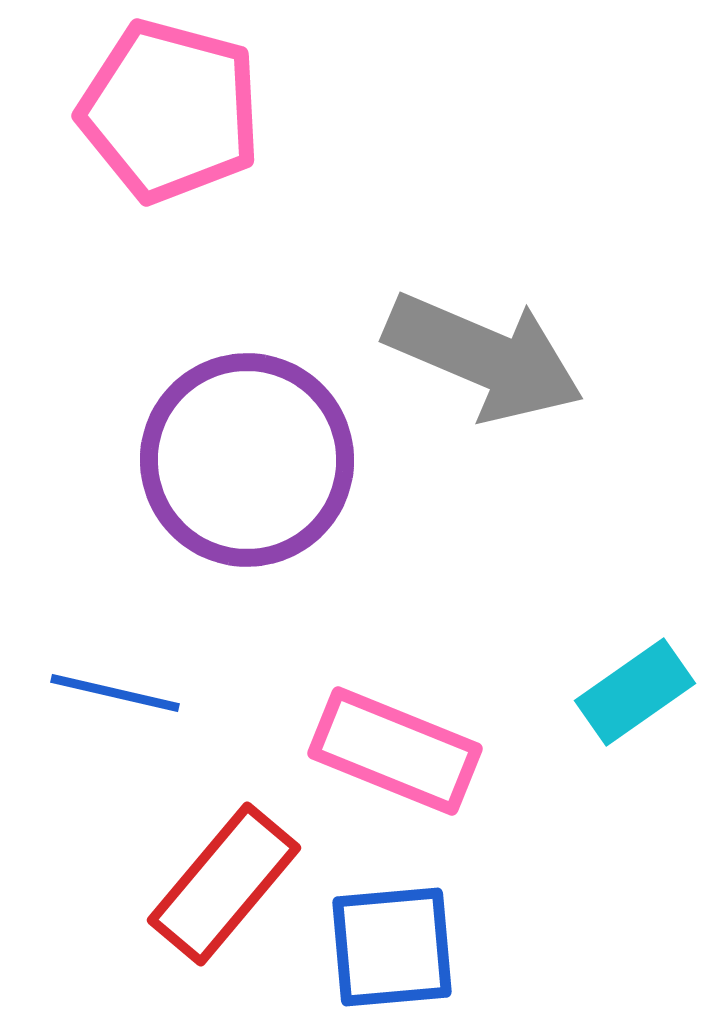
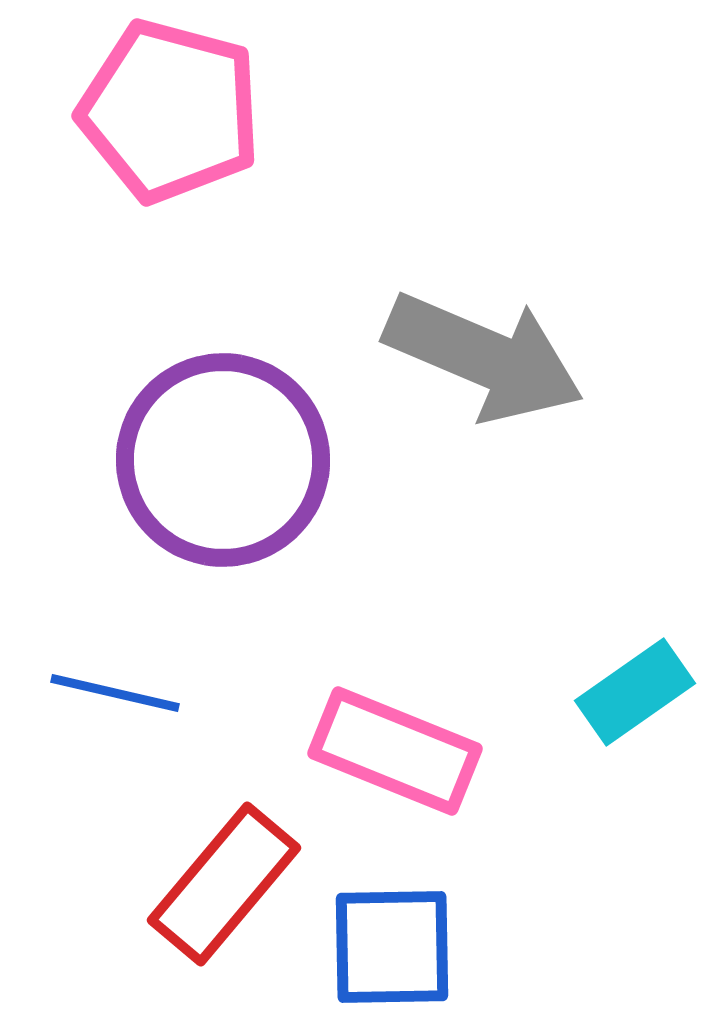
purple circle: moved 24 px left
blue square: rotated 4 degrees clockwise
